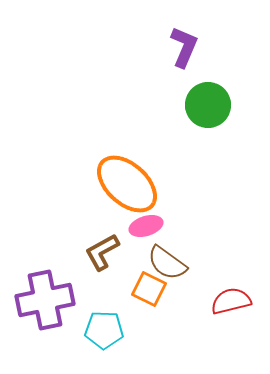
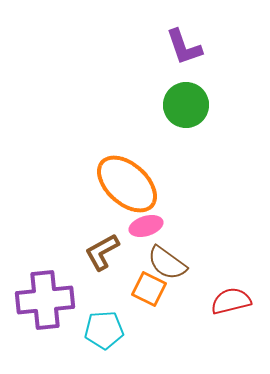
purple L-shape: rotated 138 degrees clockwise
green circle: moved 22 px left
purple cross: rotated 6 degrees clockwise
cyan pentagon: rotated 6 degrees counterclockwise
